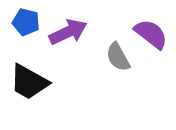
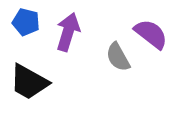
purple arrow: rotated 48 degrees counterclockwise
